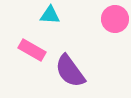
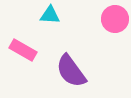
pink rectangle: moved 9 px left
purple semicircle: moved 1 px right
